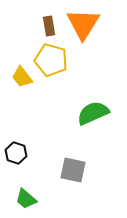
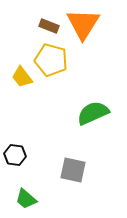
brown rectangle: rotated 60 degrees counterclockwise
black hexagon: moved 1 px left, 2 px down; rotated 10 degrees counterclockwise
